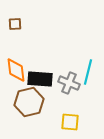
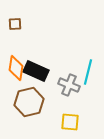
orange diamond: moved 2 px up; rotated 15 degrees clockwise
black rectangle: moved 4 px left, 8 px up; rotated 20 degrees clockwise
gray cross: moved 2 px down
